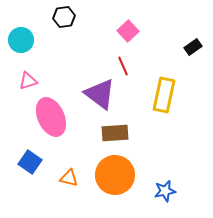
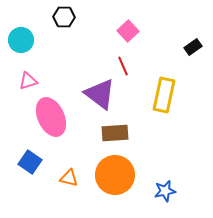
black hexagon: rotated 10 degrees clockwise
